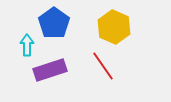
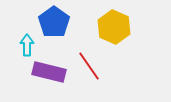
blue pentagon: moved 1 px up
red line: moved 14 px left
purple rectangle: moved 1 px left, 2 px down; rotated 32 degrees clockwise
